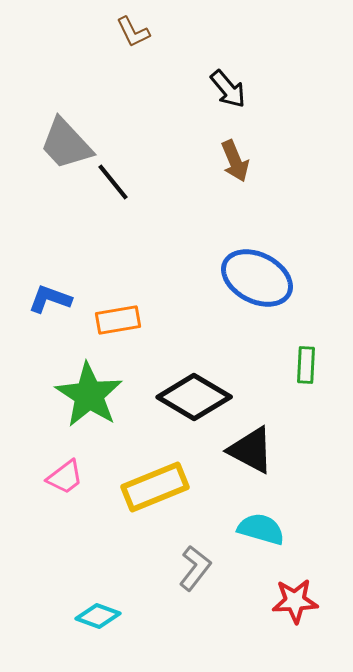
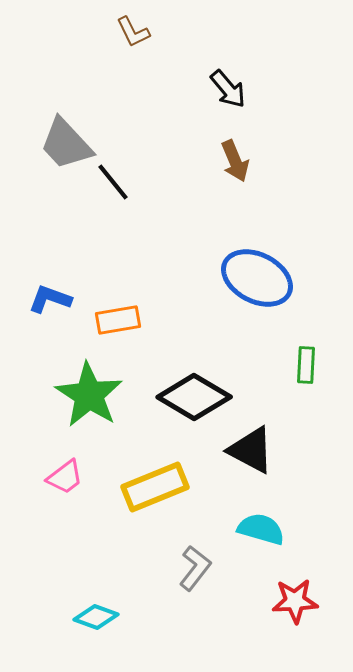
cyan diamond: moved 2 px left, 1 px down
